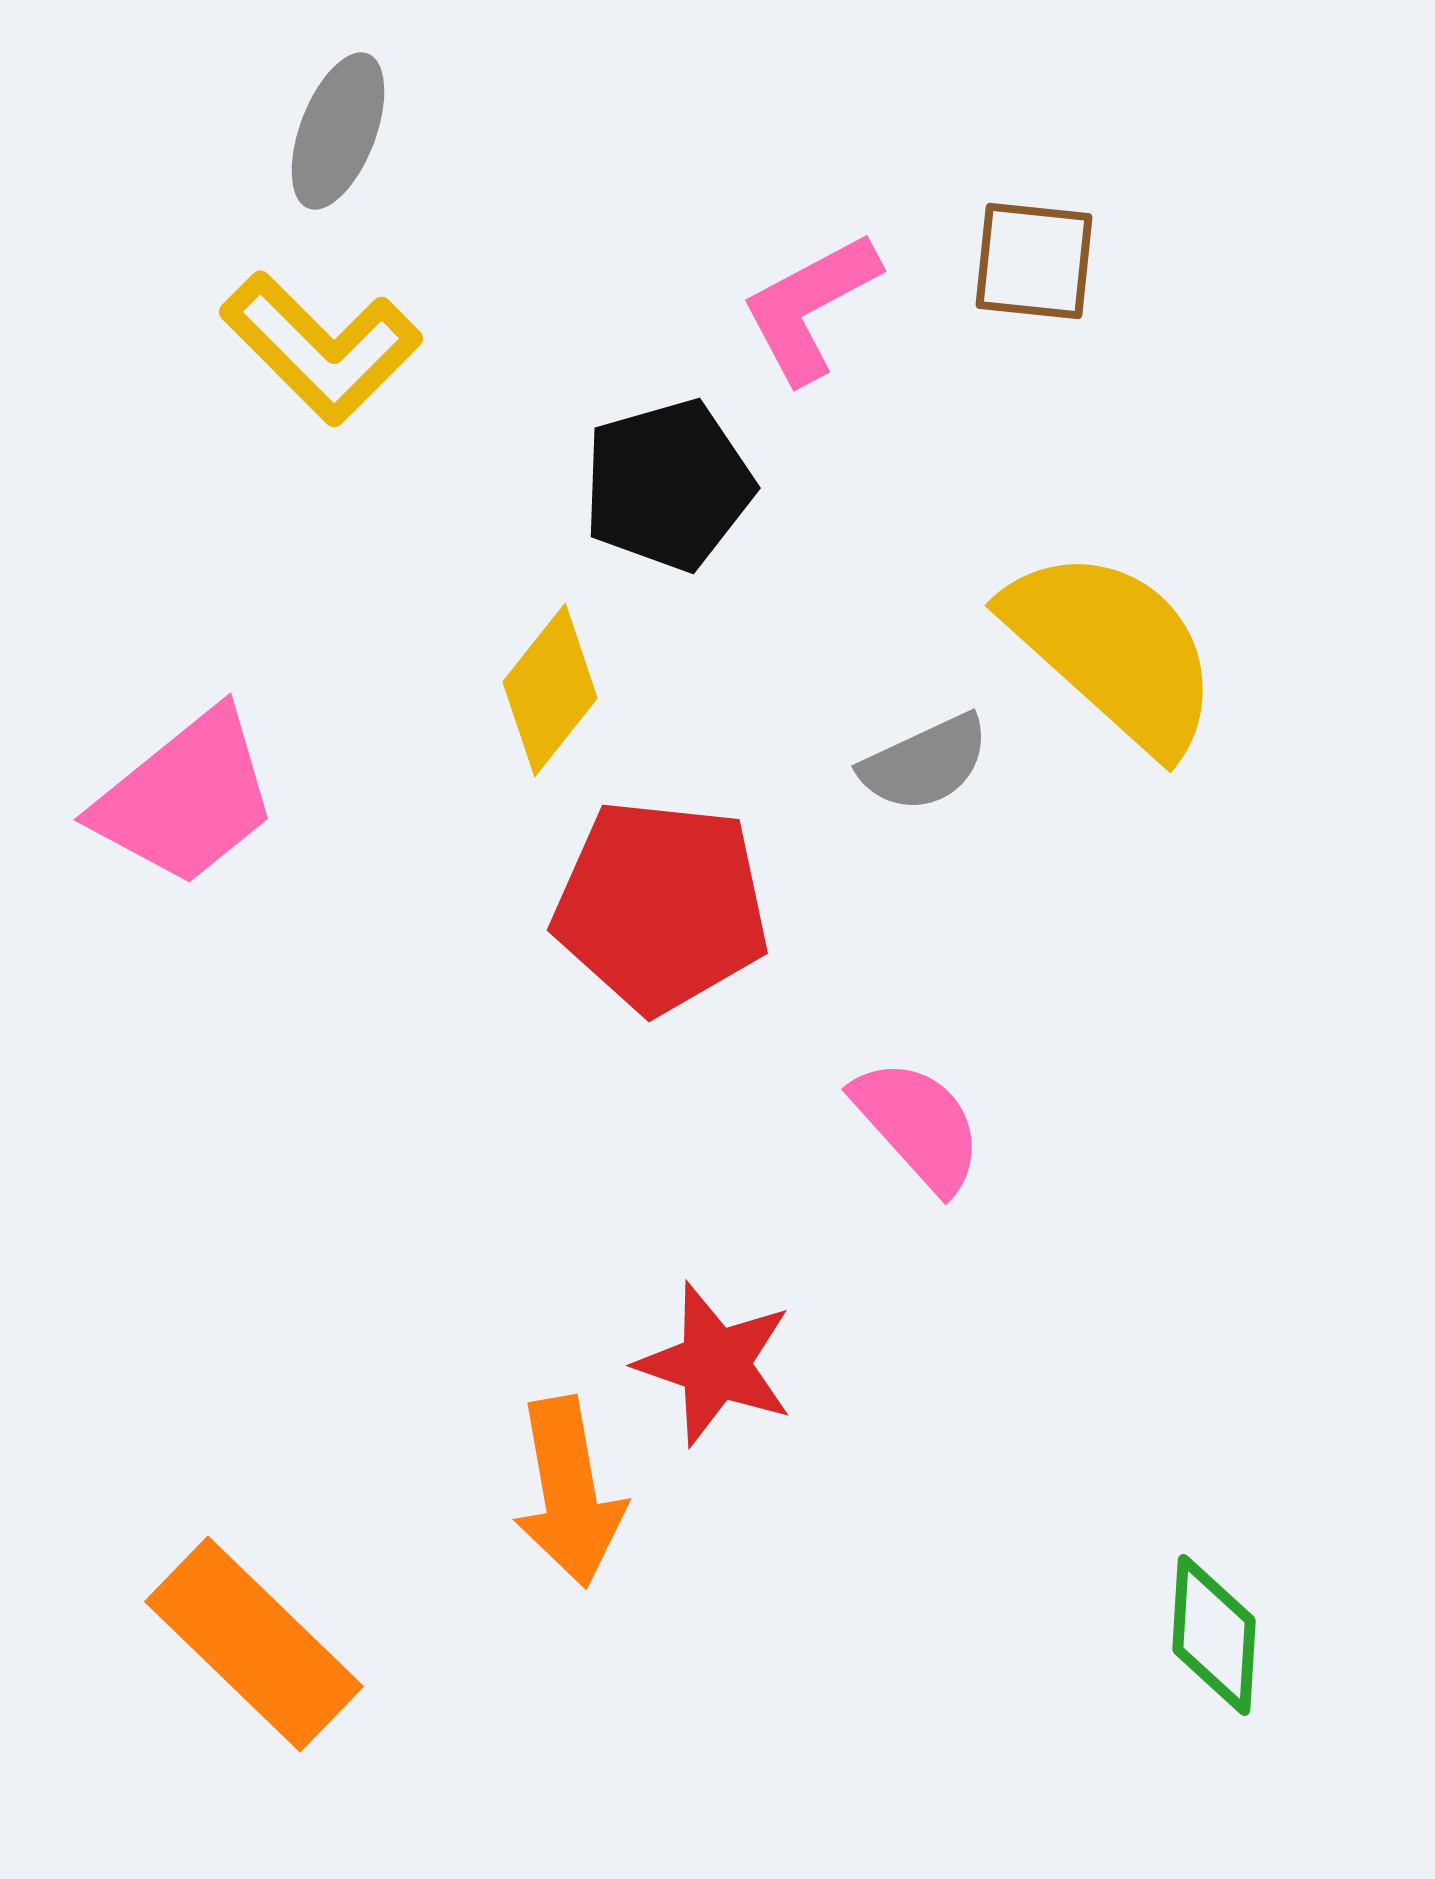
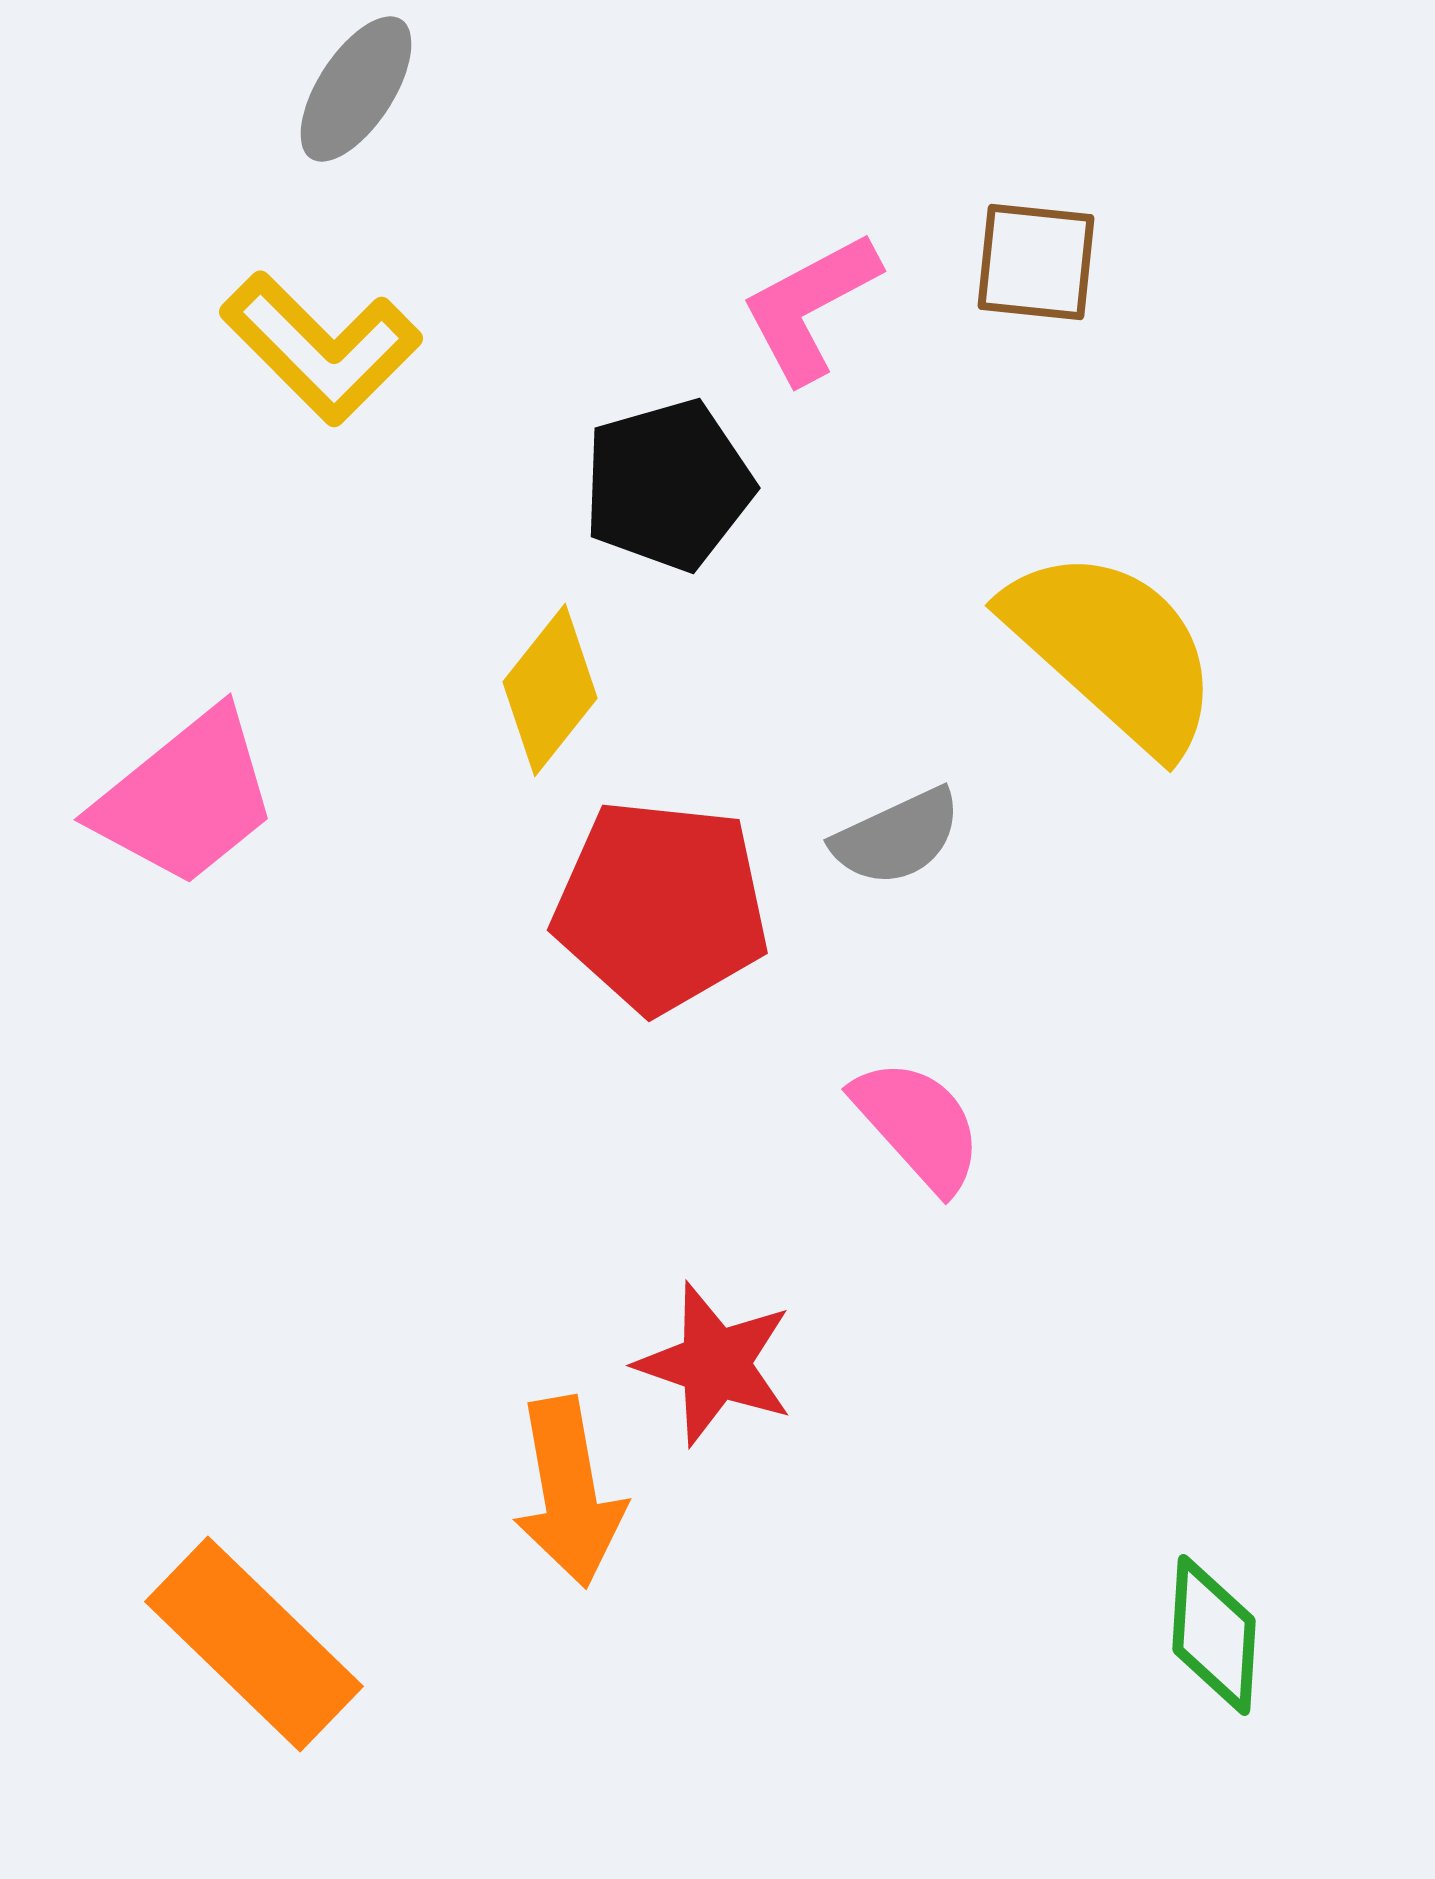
gray ellipse: moved 18 px right, 42 px up; rotated 12 degrees clockwise
brown square: moved 2 px right, 1 px down
gray semicircle: moved 28 px left, 74 px down
